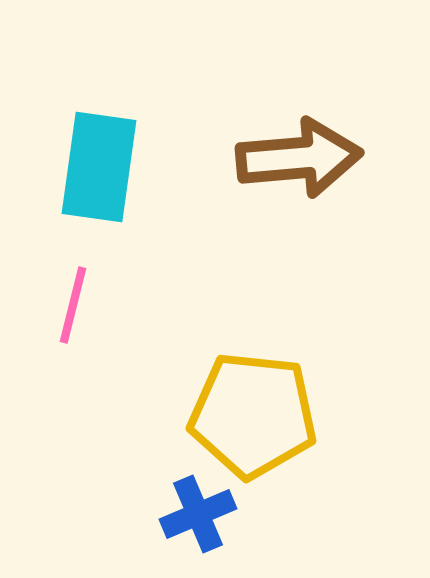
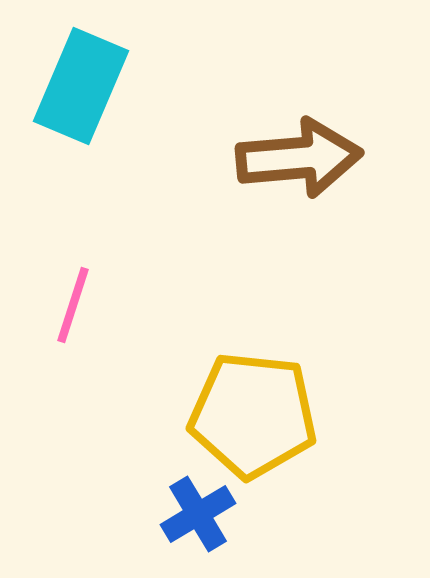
cyan rectangle: moved 18 px left, 81 px up; rotated 15 degrees clockwise
pink line: rotated 4 degrees clockwise
blue cross: rotated 8 degrees counterclockwise
